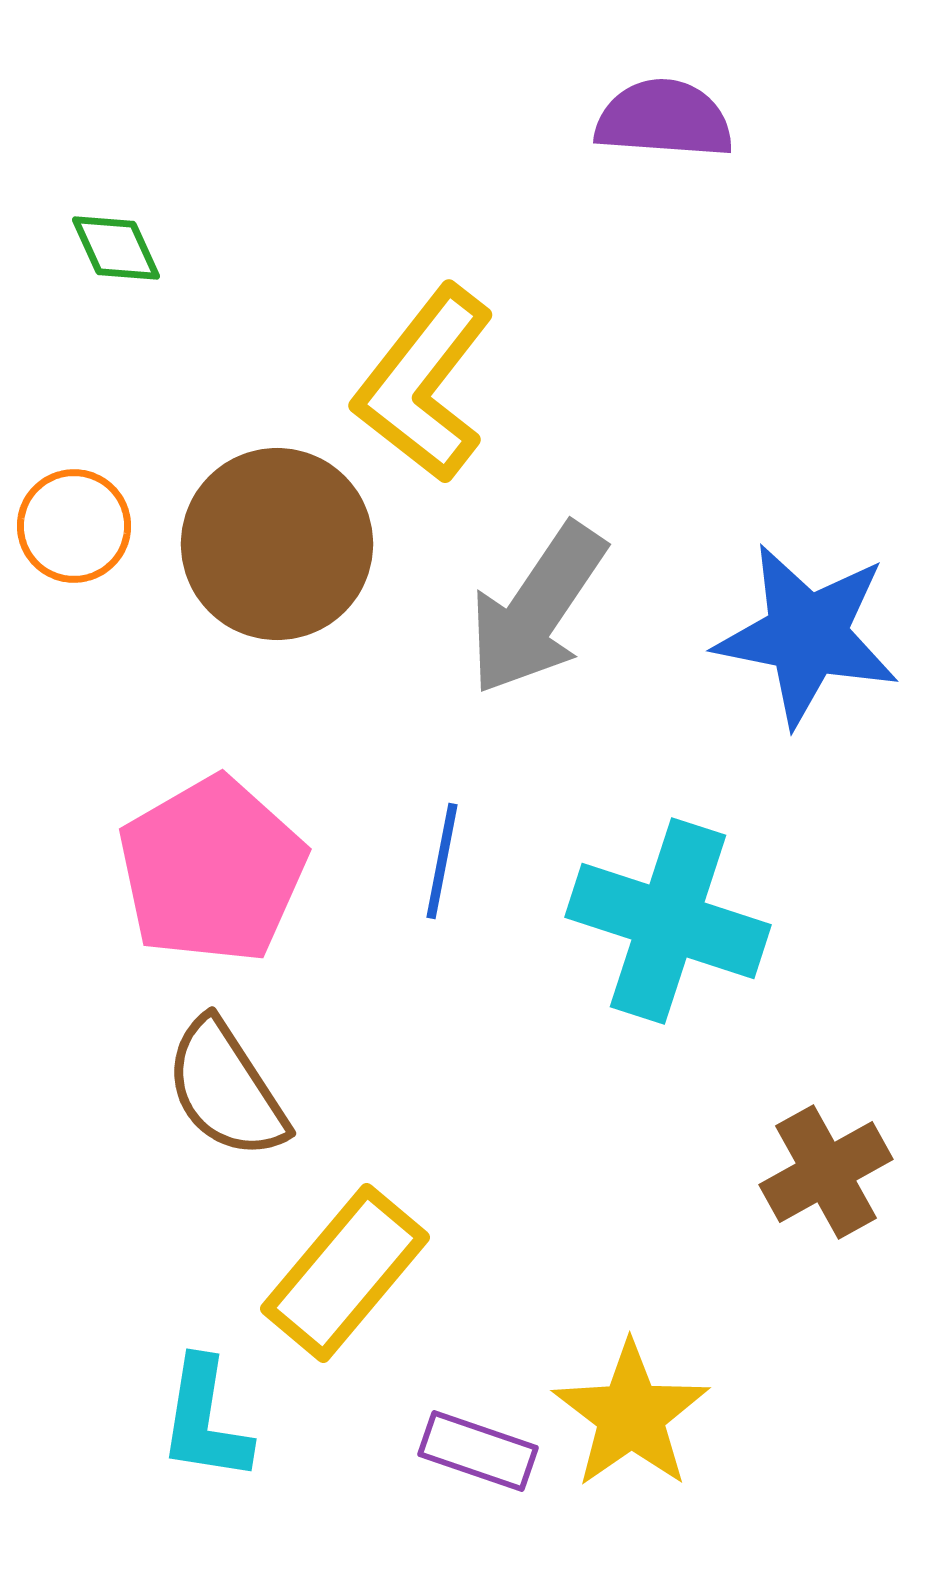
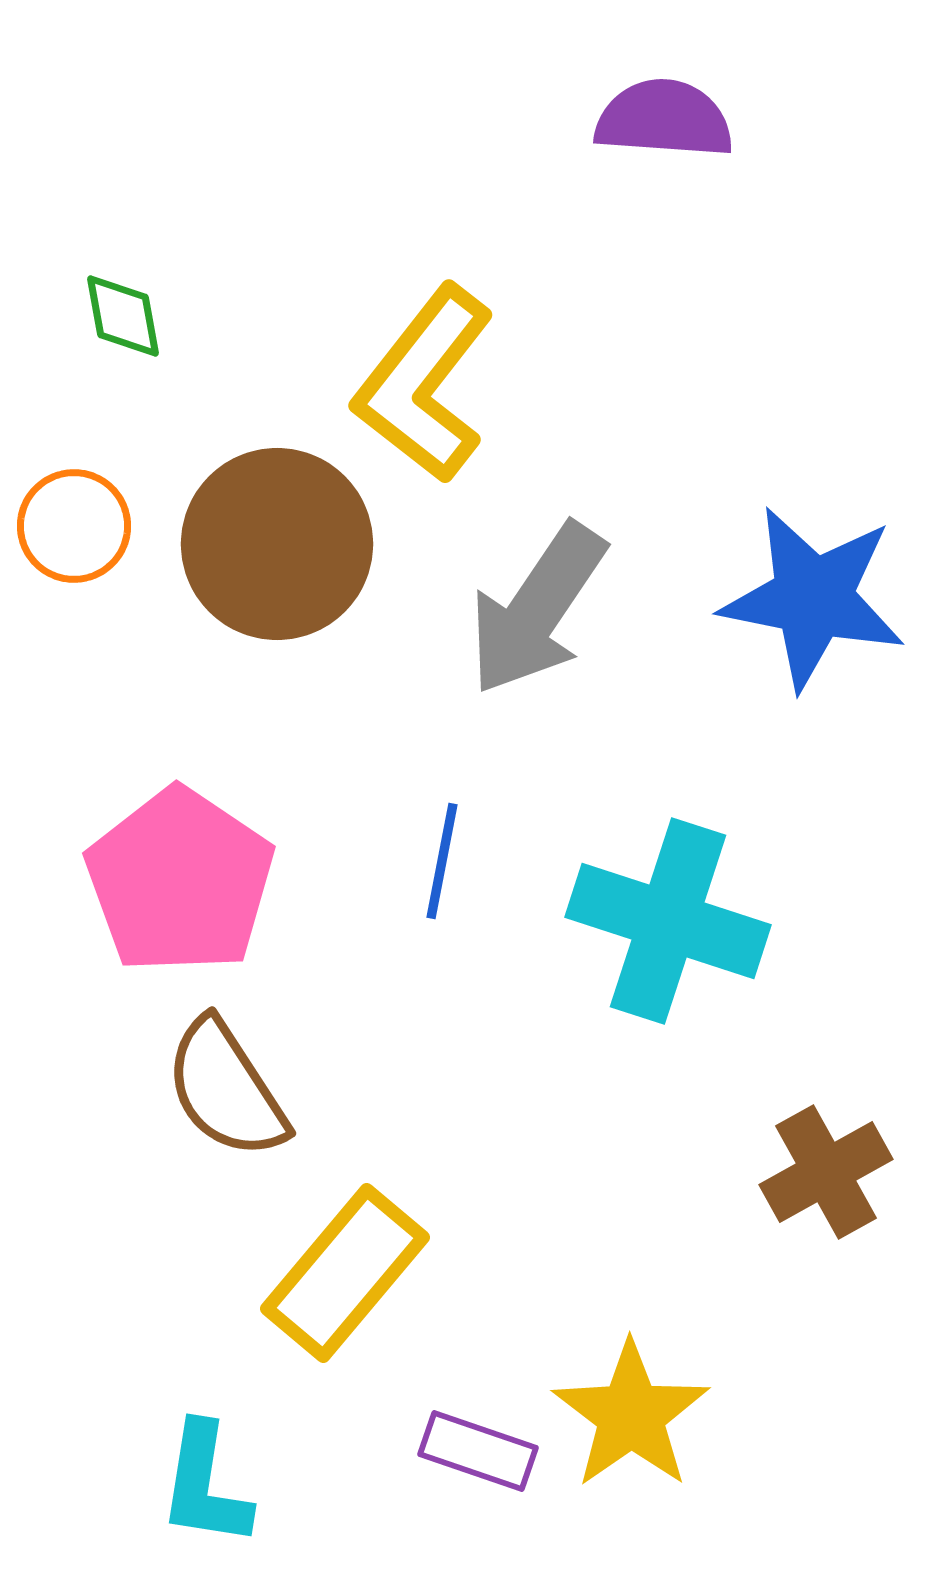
green diamond: moved 7 px right, 68 px down; rotated 14 degrees clockwise
blue star: moved 6 px right, 37 px up
pink pentagon: moved 32 px left, 11 px down; rotated 8 degrees counterclockwise
cyan L-shape: moved 65 px down
